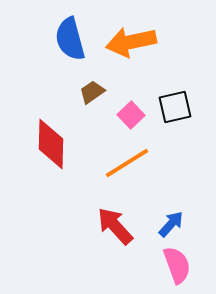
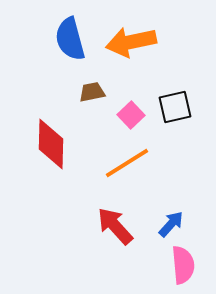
brown trapezoid: rotated 24 degrees clockwise
pink semicircle: moved 6 px right; rotated 15 degrees clockwise
